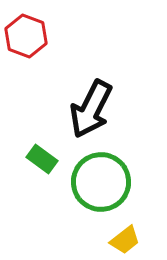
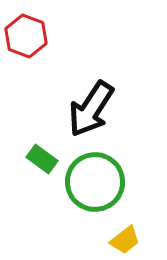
black arrow: rotated 6 degrees clockwise
green circle: moved 6 px left
